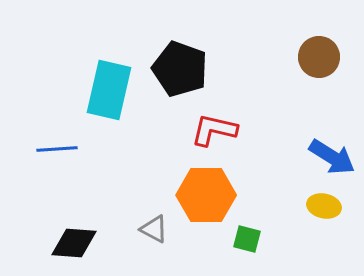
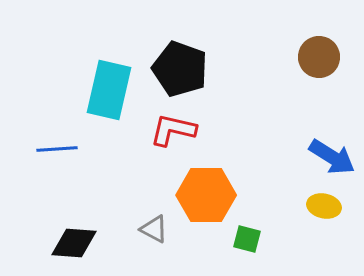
red L-shape: moved 41 px left
